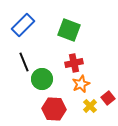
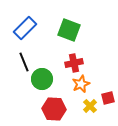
blue rectangle: moved 2 px right, 3 px down
red square: rotated 24 degrees clockwise
